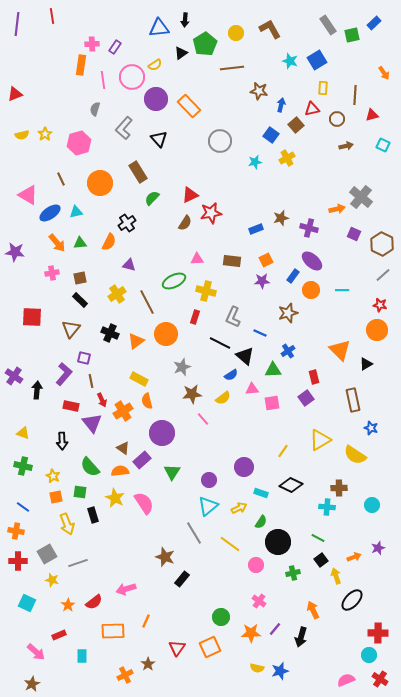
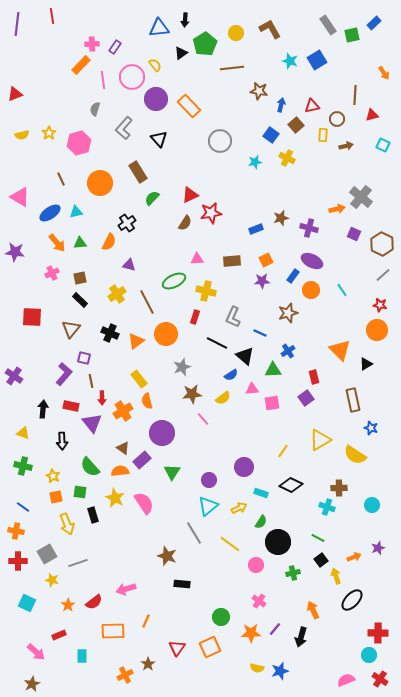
orange rectangle at (81, 65): rotated 36 degrees clockwise
yellow semicircle at (155, 65): rotated 96 degrees counterclockwise
yellow rectangle at (323, 88): moved 47 px down
red triangle at (312, 109): moved 3 px up
yellow star at (45, 134): moved 4 px right, 1 px up
yellow cross at (287, 158): rotated 35 degrees counterclockwise
pink triangle at (28, 195): moved 8 px left, 2 px down
brown rectangle at (232, 261): rotated 12 degrees counterclockwise
purple ellipse at (312, 261): rotated 15 degrees counterclockwise
pink cross at (52, 273): rotated 16 degrees counterclockwise
cyan line at (342, 290): rotated 56 degrees clockwise
black line at (220, 343): moved 3 px left
yellow rectangle at (139, 379): rotated 24 degrees clockwise
black arrow at (37, 390): moved 6 px right, 19 px down
red arrow at (102, 400): moved 2 px up; rotated 24 degrees clockwise
cyan cross at (327, 507): rotated 14 degrees clockwise
brown star at (165, 557): moved 2 px right, 1 px up
black rectangle at (182, 579): moved 5 px down; rotated 56 degrees clockwise
